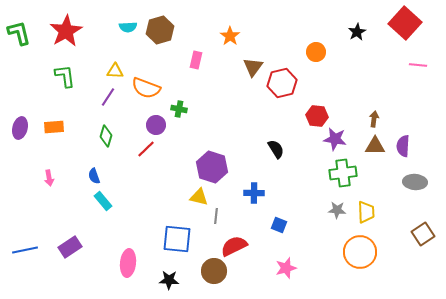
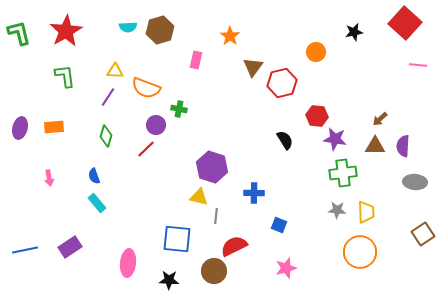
black star at (357, 32): moved 3 px left; rotated 18 degrees clockwise
brown arrow at (374, 119): moved 6 px right; rotated 140 degrees counterclockwise
black semicircle at (276, 149): moved 9 px right, 9 px up
cyan rectangle at (103, 201): moved 6 px left, 2 px down
